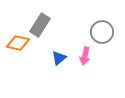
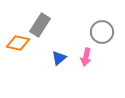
pink arrow: moved 1 px right, 1 px down
